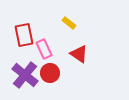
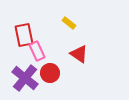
pink rectangle: moved 7 px left, 2 px down
purple cross: moved 3 px down
